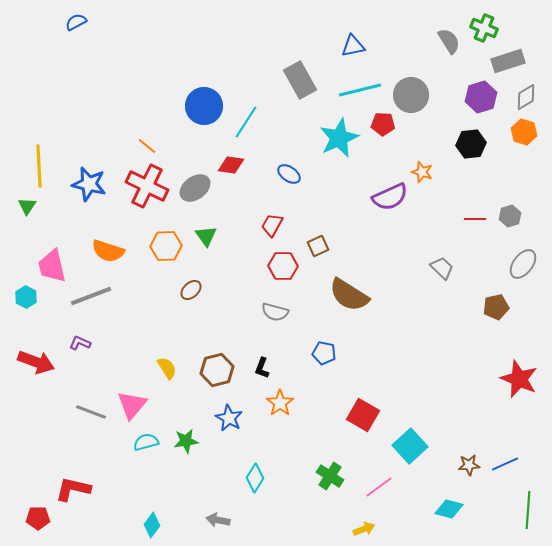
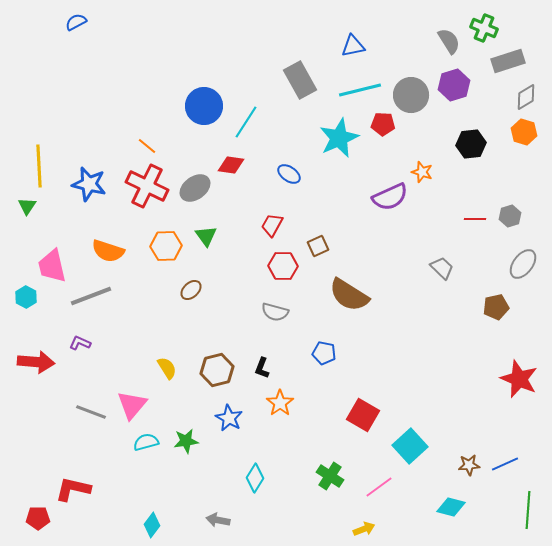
purple hexagon at (481, 97): moved 27 px left, 12 px up
red arrow at (36, 362): rotated 15 degrees counterclockwise
cyan diamond at (449, 509): moved 2 px right, 2 px up
